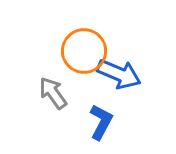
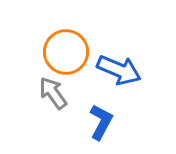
orange circle: moved 18 px left, 1 px down
blue arrow: moved 4 px up
